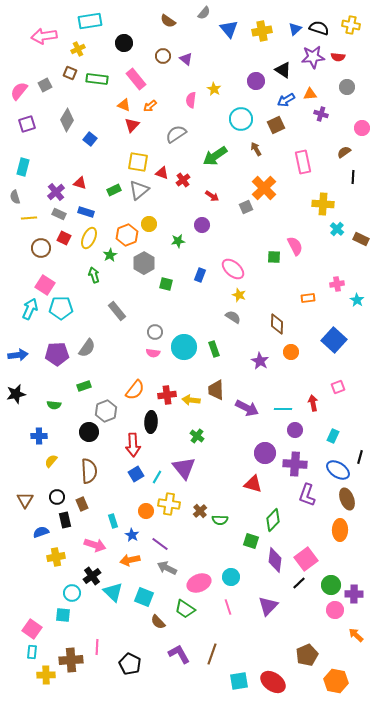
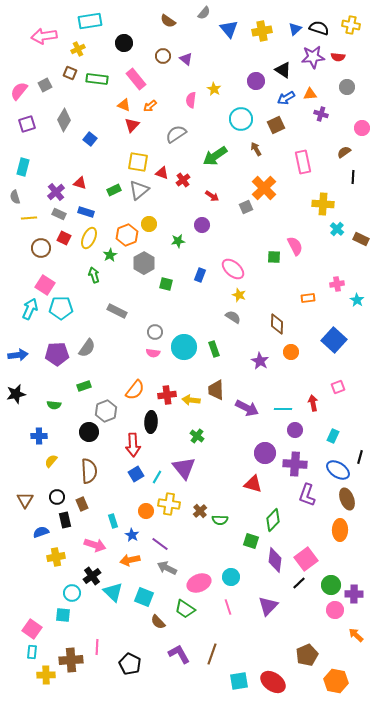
blue arrow at (286, 100): moved 2 px up
gray diamond at (67, 120): moved 3 px left
gray rectangle at (117, 311): rotated 24 degrees counterclockwise
